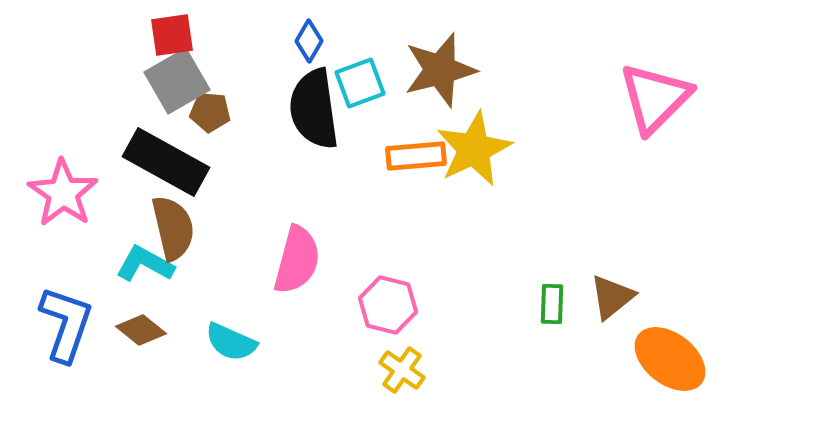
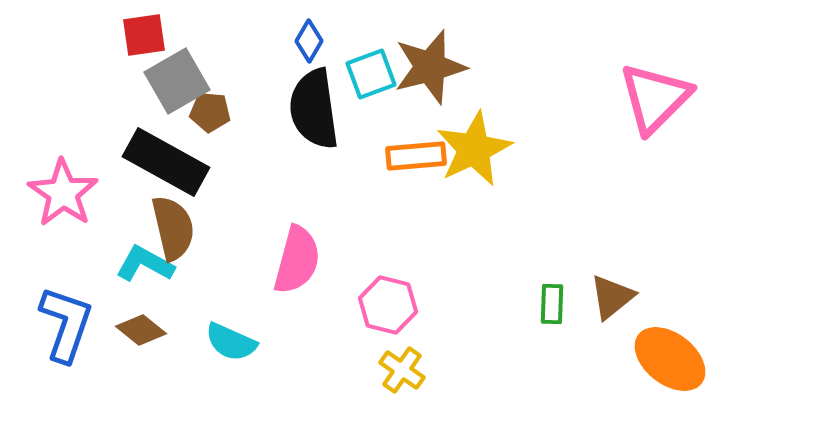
red square: moved 28 px left
brown star: moved 10 px left, 3 px up
cyan square: moved 11 px right, 9 px up
